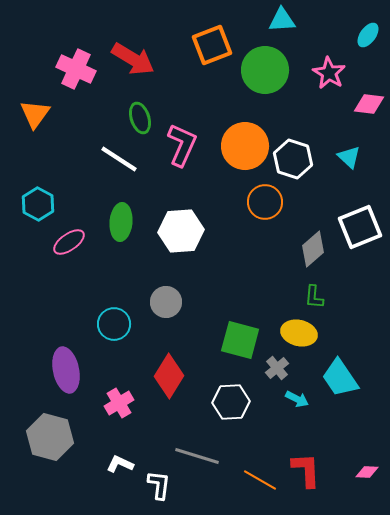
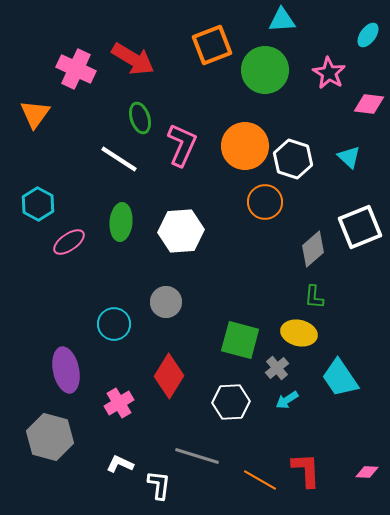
cyan arrow at (297, 399): moved 10 px left, 1 px down; rotated 120 degrees clockwise
